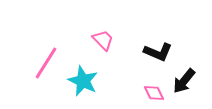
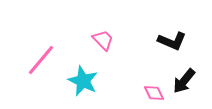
black L-shape: moved 14 px right, 11 px up
pink line: moved 5 px left, 3 px up; rotated 8 degrees clockwise
